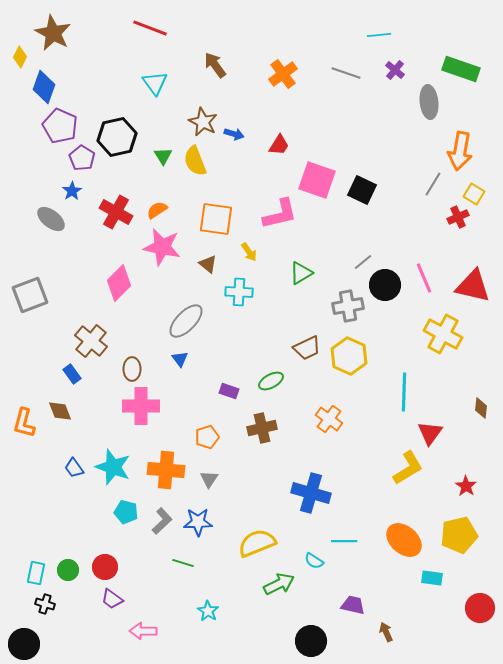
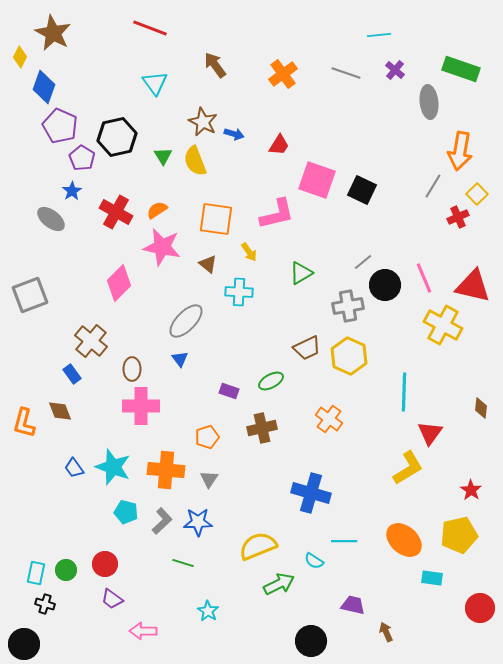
gray line at (433, 184): moved 2 px down
yellow square at (474, 194): moved 3 px right; rotated 15 degrees clockwise
pink L-shape at (280, 214): moved 3 px left
yellow cross at (443, 334): moved 9 px up
red star at (466, 486): moved 5 px right, 4 px down
yellow semicircle at (257, 543): moved 1 px right, 3 px down
red circle at (105, 567): moved 3 px up
green circle at (68, 570): moved 2 px left
